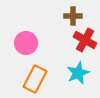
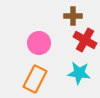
pink circle: moved 13 px right
cyan star: moved 1 px right; rotated 30 degrees clockwise
